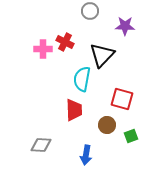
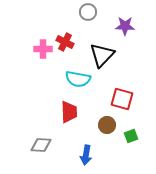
gray circle: moved 2 px left, 1 px down
cyan semicircle: moved 4 px left; rotated 90 degrees counterclockwise
red trapezoid: moved 5 px left, 2 px down
